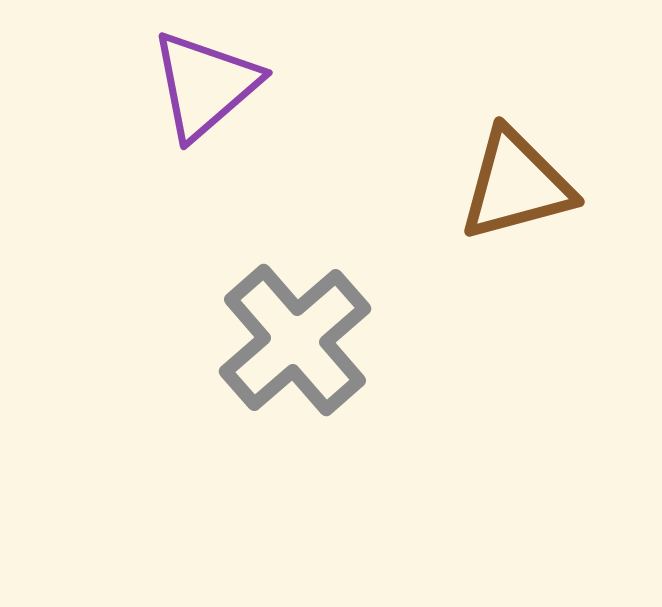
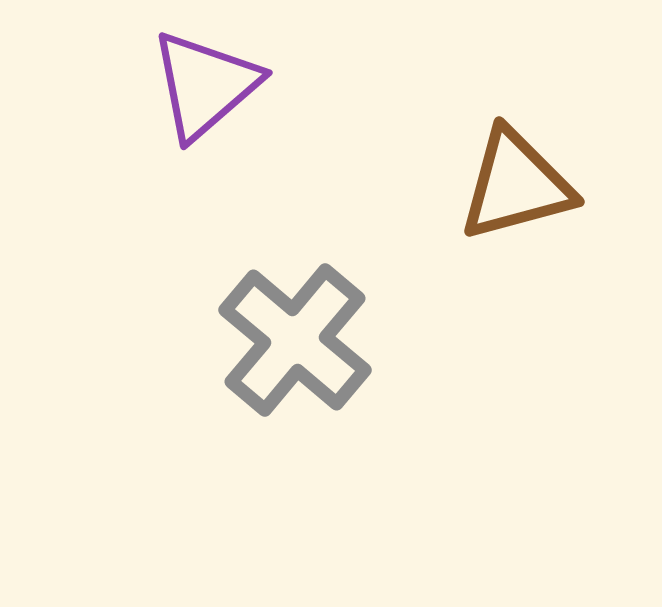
gray cross: rotated 9 degrees counterclockwise
